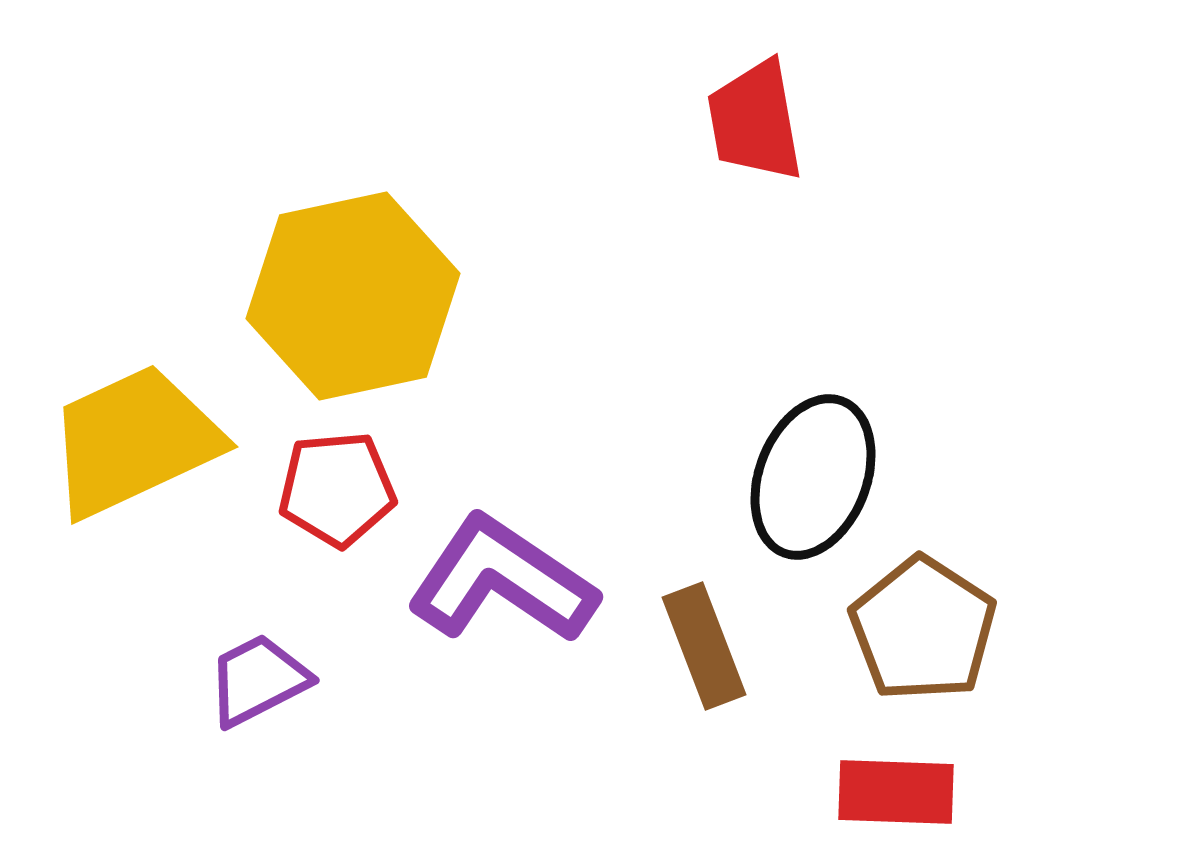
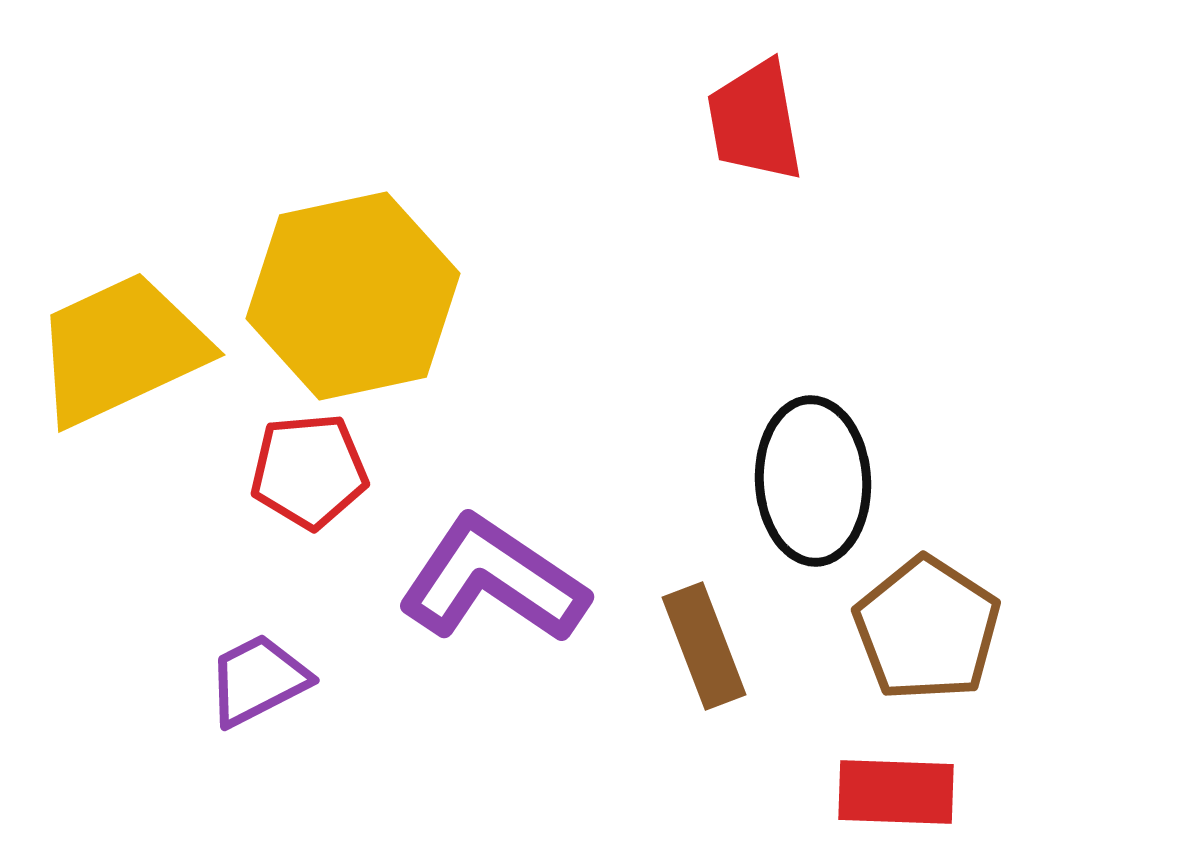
yellow trapezoid: moved 13 px left, 92 px up
black ellipse: moved 4 px down; rotated 24 degrees counterclockwise
red pentagon: moved 28 px left, 18 px up
purple L-shape: moved 9 px left
brown pentagon: moved 4 px right
